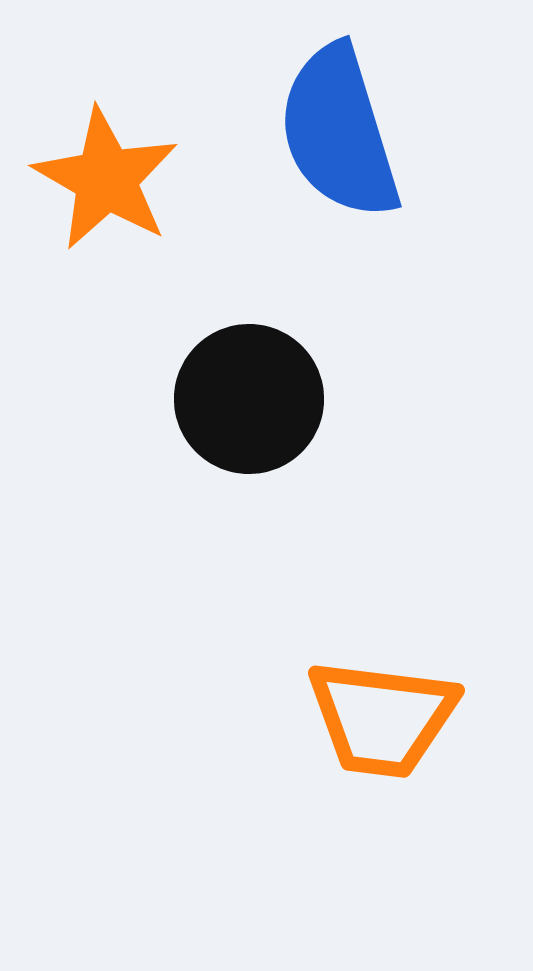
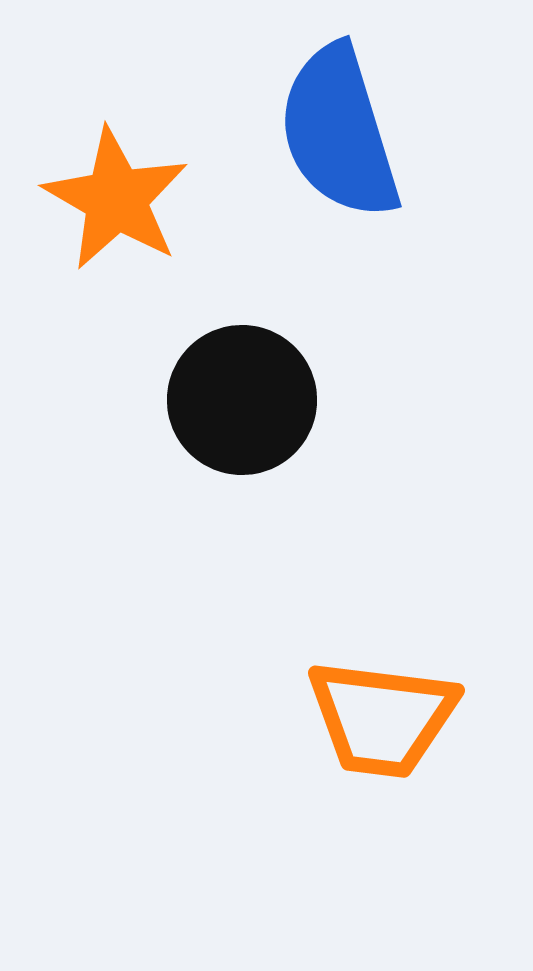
orange star: moved 10 px right, 20 px down
black circle: moved 7 px left, 1 px down
